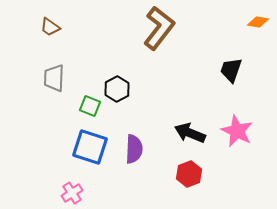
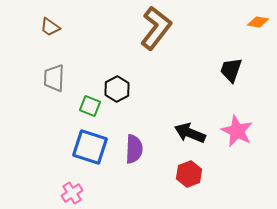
brown L-shape: moved 3 px left
